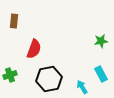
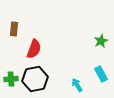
brown rectangle: moved 8 px down
green star: rotated 16 degrees counterclockwise
green cross: moved 1 px right, 4 px down; rotated 16 degrees clockwise
black hexagon: moved 14 px left
cyan arrow: moved 5 px left, 2 px up
